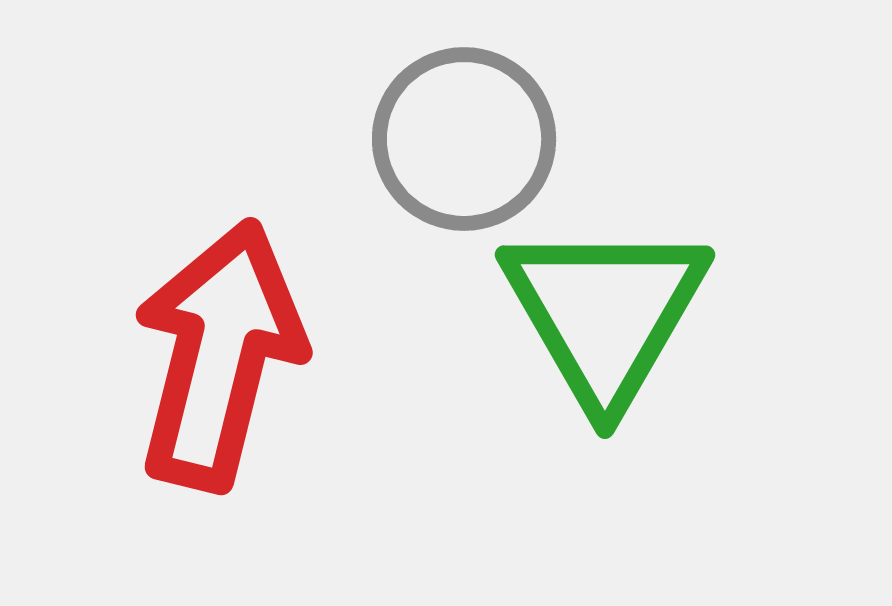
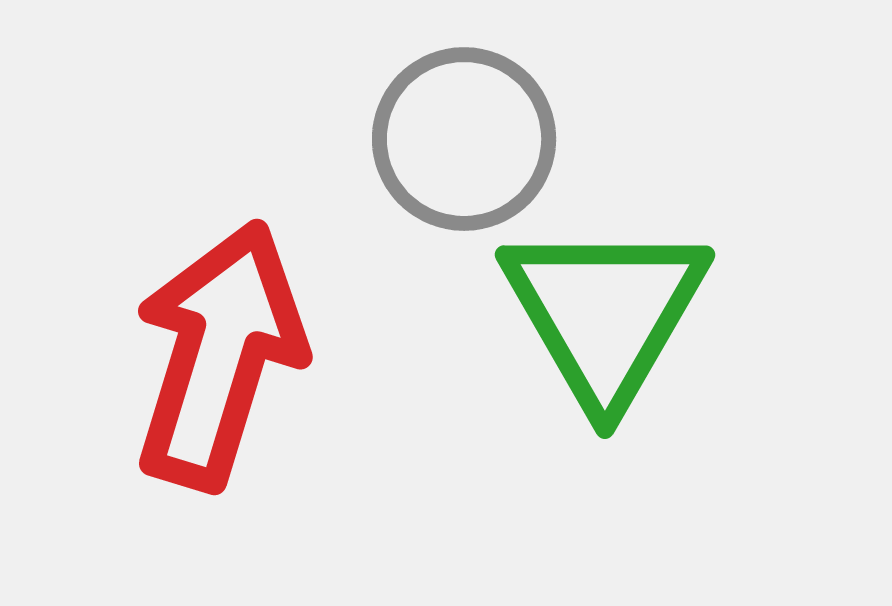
red arrow: rotated 3 degrees clockwise
